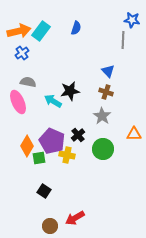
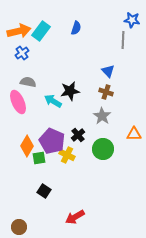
yellow cross: rotated 14 degrees clockwise
red arrow: moved 1 px up
brown circle: moved 31 px left, 1 px down
